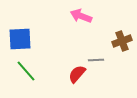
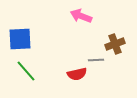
brown cross: moved 7 px left, 3 px down
red semicircle: rotated 144 degrees counterclockwise
